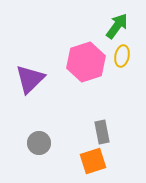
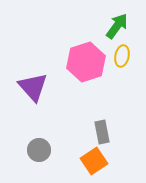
purple triangle: moved 3 px right, 8 px down; rotated 28 degrees counterclockwise
gray circle: moved 7 px down
orange square: moved 1 px right; rotated 16 degrees counterclockwise
